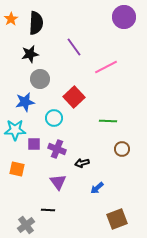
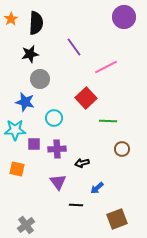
red square: moved 12 px right, 1 px down
blue star: rotated 24 degrees clockwise
purple cross: rotated 24 degrees counterclockwise
black line: moved 28 px right, 5 px up
